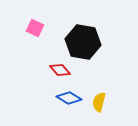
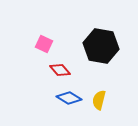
pink square: moved 9 px right, 16 px down
black hexagon: moved 18 px right, 4 px down
yellow semicircle: moved 2 px up
